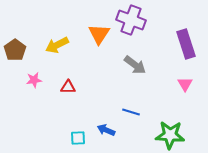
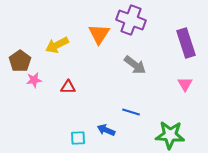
purple rectangle: moved 1 px up
brown pentagon: moved 5 px right, 11 px down
